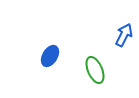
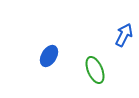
blue ellipse: moved 1 px left
